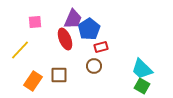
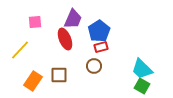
blue pentagon: moved 10 px right, 2 px down
